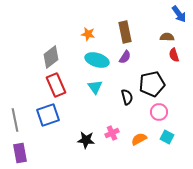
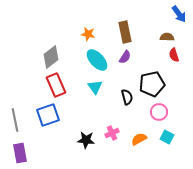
cyan ellipse: rotated 30 degrees clockwise
